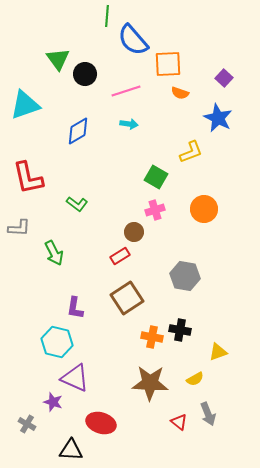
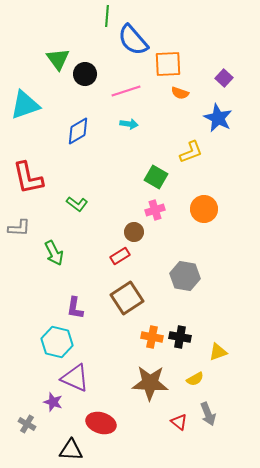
black cross: moved 7 px down
